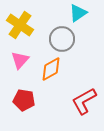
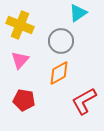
yellow cross: rotated 12 degrees counterclockwise
gray circle: moved 1 px left, 2 px down
orange diamond: moved 8 px right, 4 px down
